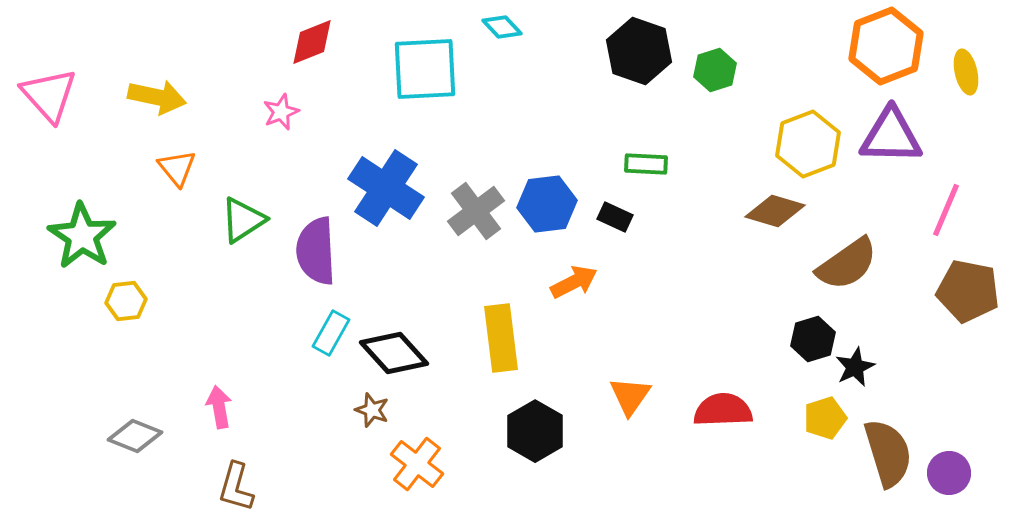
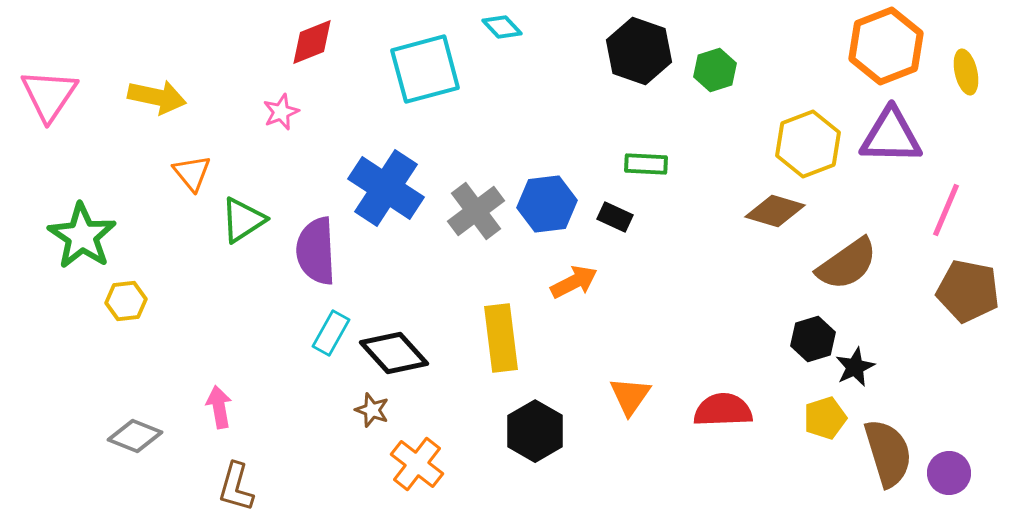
cyan square at (425, 69): rotated 12 degrees counterclockwise
pink triangle at (49, 95): rotated 16 degrees clockwise
orange triangle at (177, 168): moved 15 px right, 5 px down
